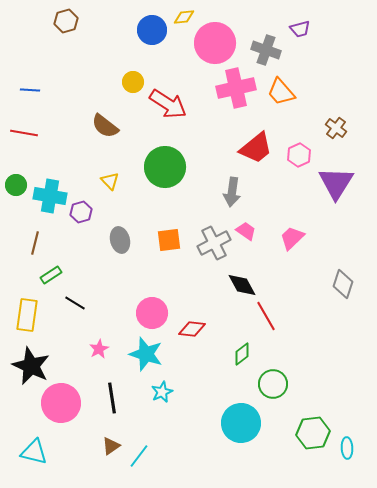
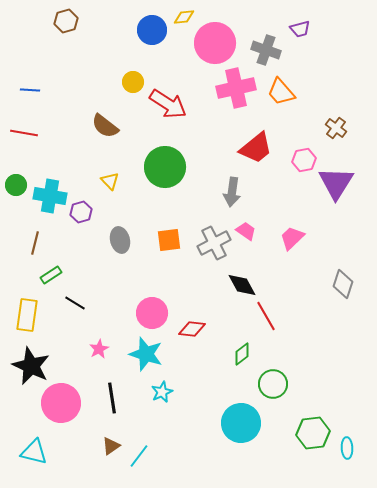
pink hexagon at (299, 155): moved 5 px right, 5 px down; rotated 15 degrees clockwise
